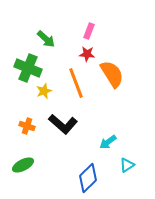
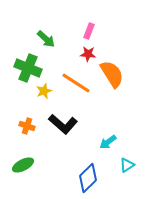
red star: moved 1 px right
orange line: rotated 36 degrees counterclockwise
